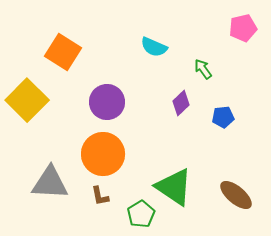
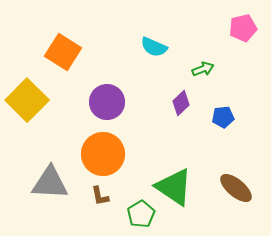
green arrow: rotated 105 degrees clockwise
brown ellipse: moved 7 px up
